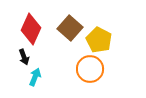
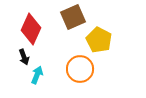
brown square: moved 3 px right, 11 px up; rotated 25 degrees clockwise
orange circle: moved 10 px left
cyan arrow: moved 2 px right, 2 px up
